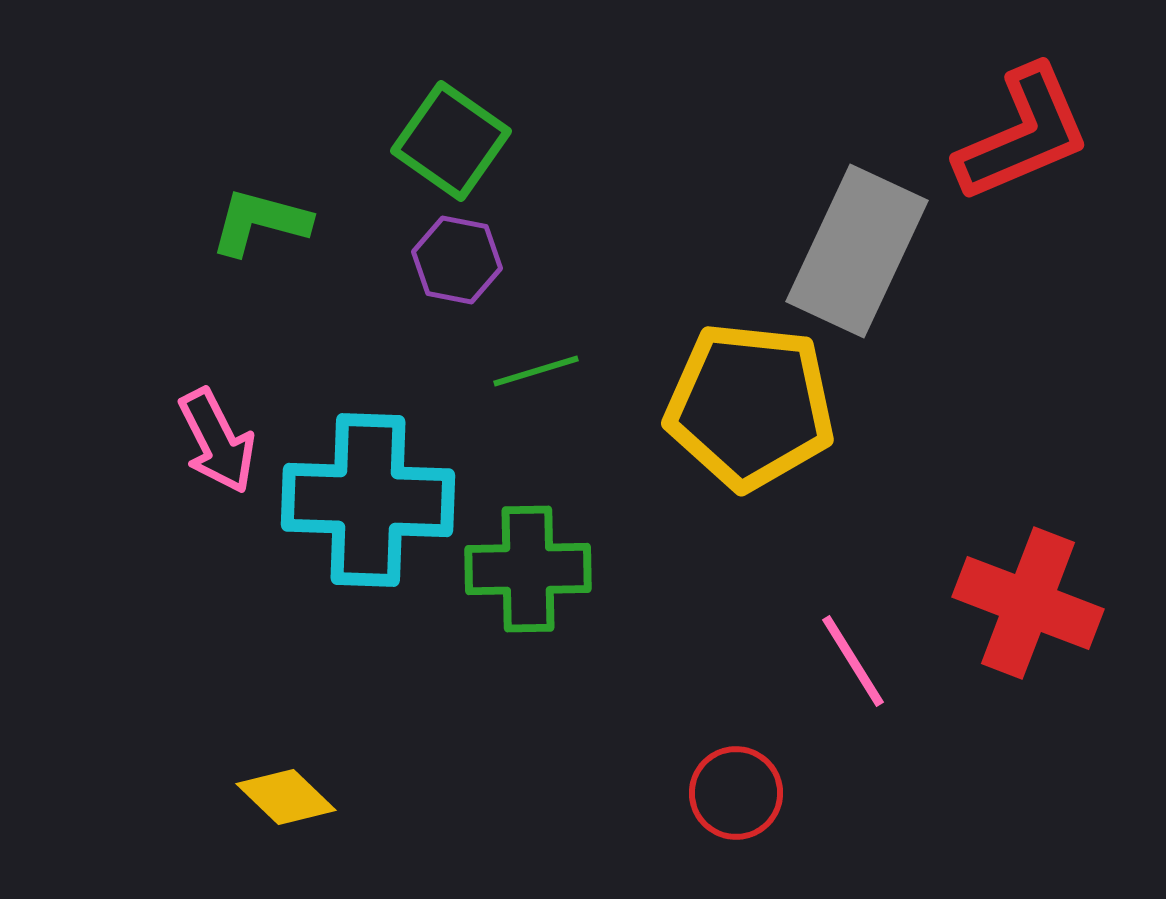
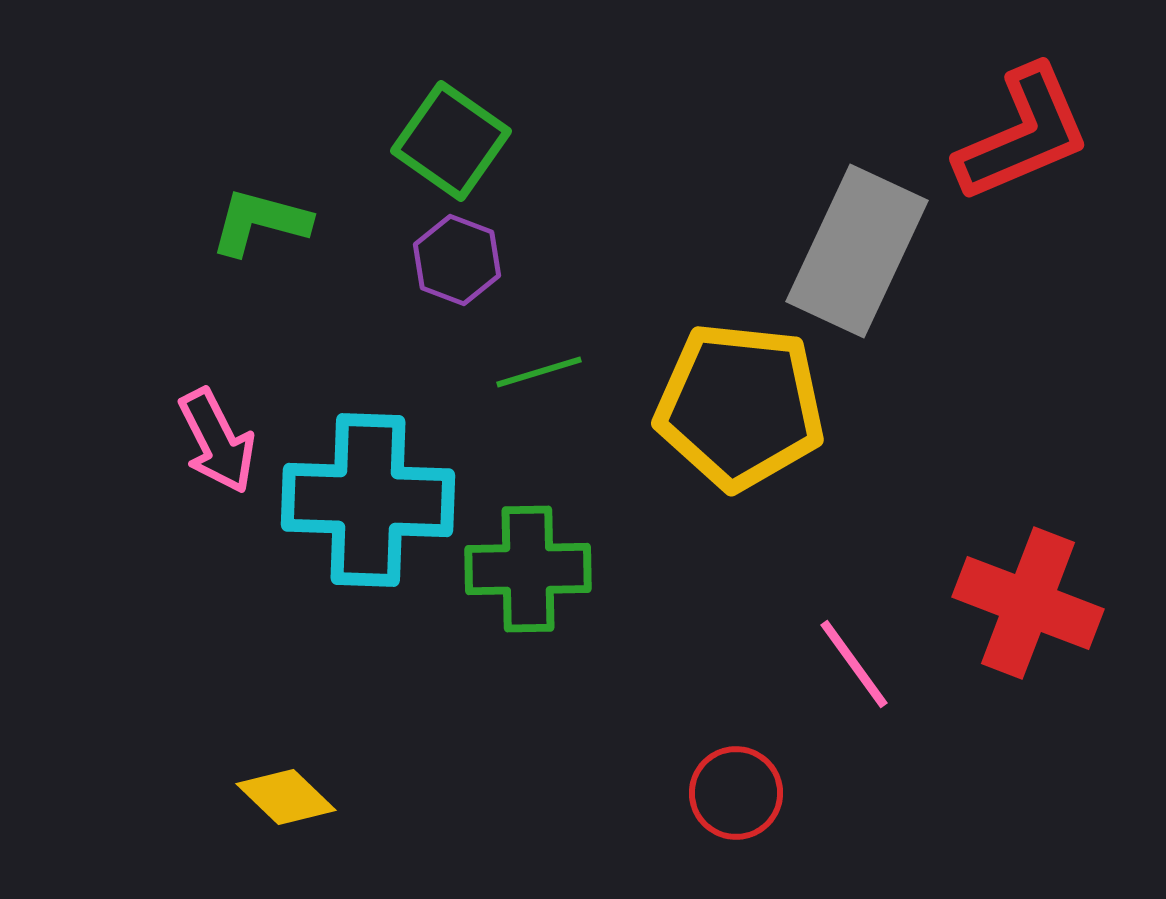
purple hexagon: rotated 10 degrees clockwise
green line: moved 3 px right, 1 px down
yellow pentagon: moved 10 px left
pink line: moved 1 px right, 3 px down; rotated 4 degrees counterclockwise
